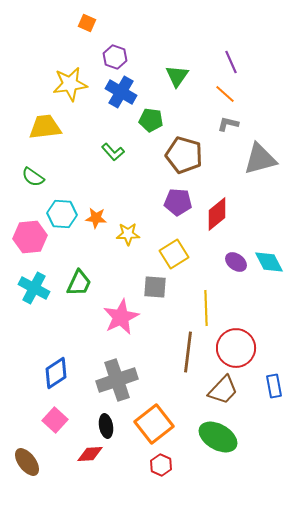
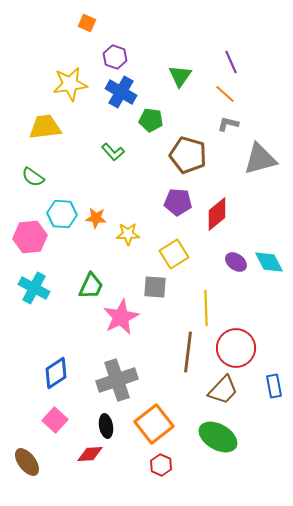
green triangle at (177, 76): moved 3 px right
brown pentagon at (184, 155): moved 4 px right
green trapezoid at (79, 283): moved 12 px right, 3 px down
